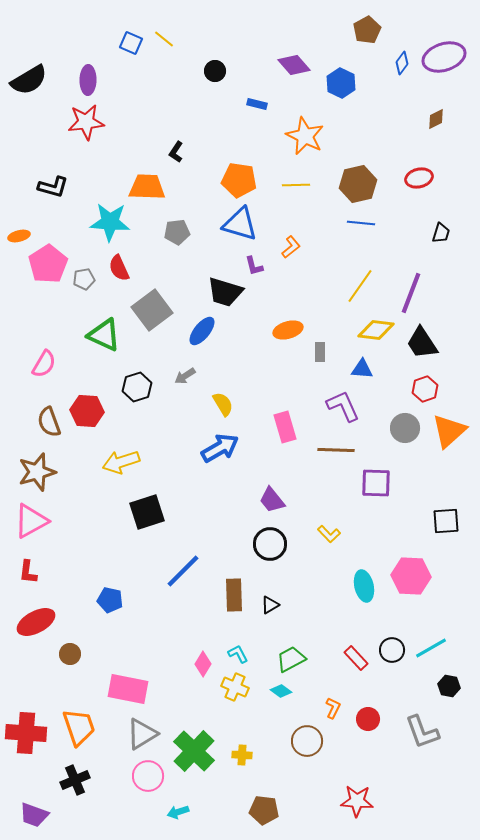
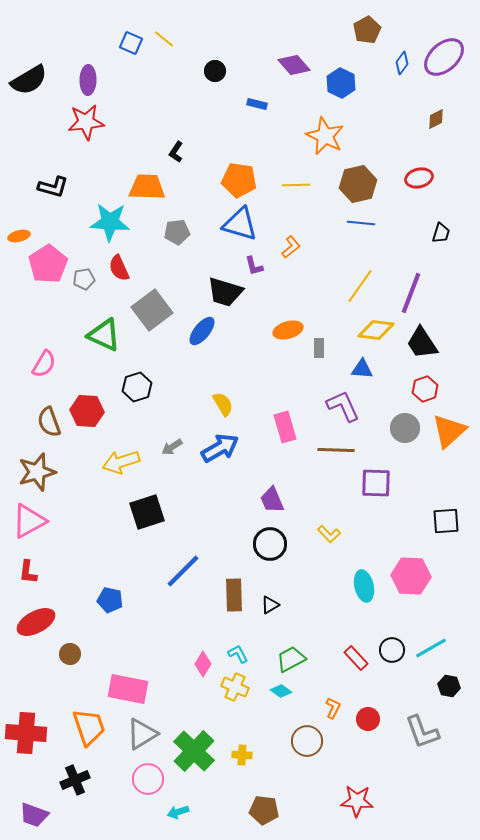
purple ellipse at (444, 57): rotated 24 degrees counterclockwise
orange star at (305, 136): moved 20 px right
gray rectangle at (320, 352): moved 1 px left, 4 px up
gray arrow at (185, 376): moved 13 px left, 71 px down
purple trapezoid at (272, 500): rotated 16 degrees clockwise
pink triangle at (31, 521): moved 2 px left
orange trapezoid at (79, 727): moved 10 px right
pink circle at (148, 776): moved 3 px down
